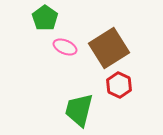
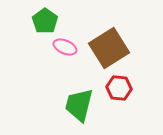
green pentagon: moved 3 px down
red hexagon: moved 3 px down; rotated 20 degrees counterclockwise
green trapezoid: moved 5 px up
